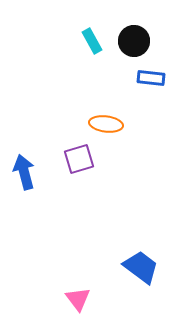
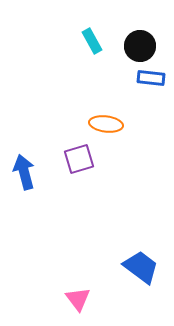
black circle: moved 6 px right, 5 px down
